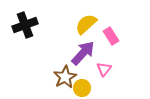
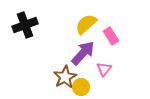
yellow circle: moved 1 px left, 1 px up
